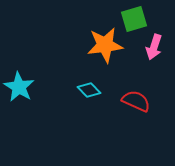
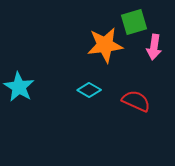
green square: moved 3 px down
pink arrow: rotated 10 degrees counterclockwise
cyan diamond: rotated 15 degrees counterclockwise
